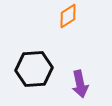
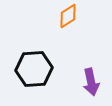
purple arrow: moved 11 px right, 2 px up
